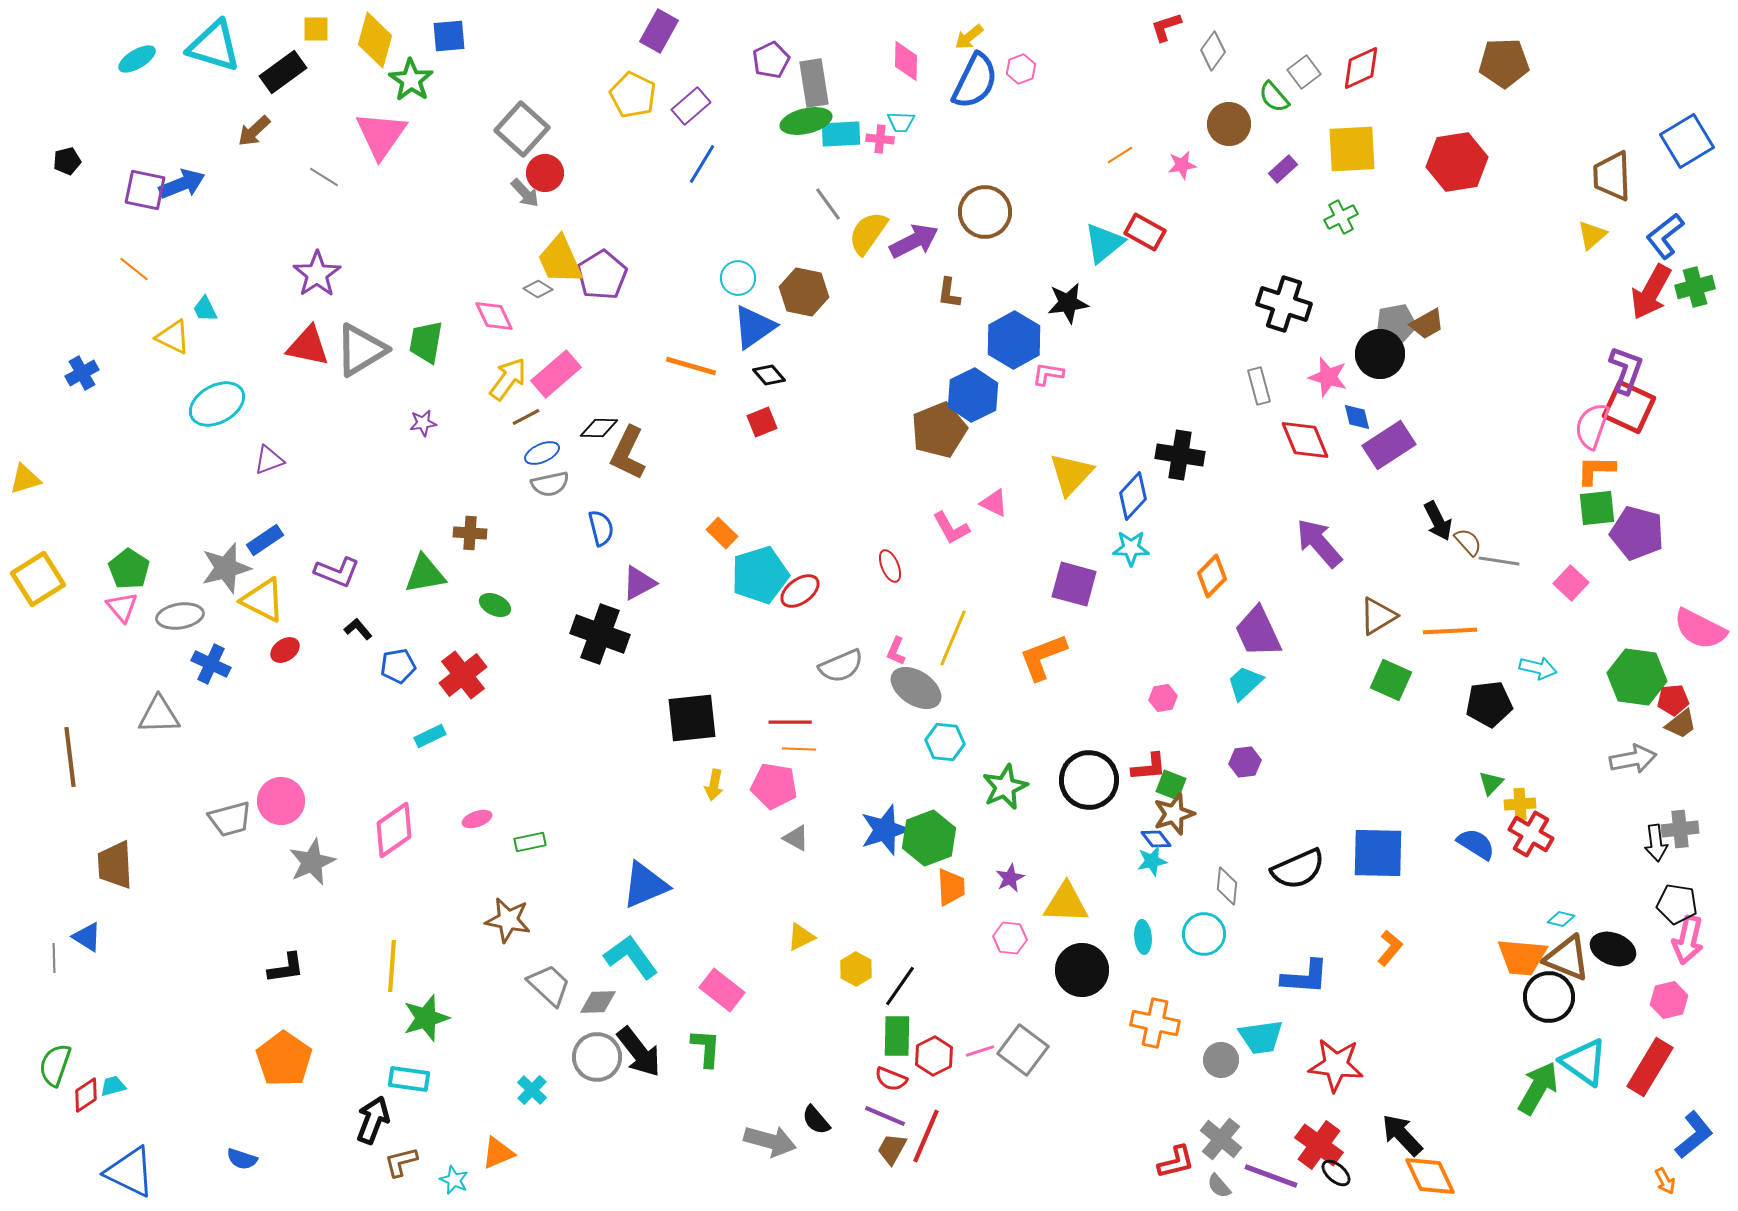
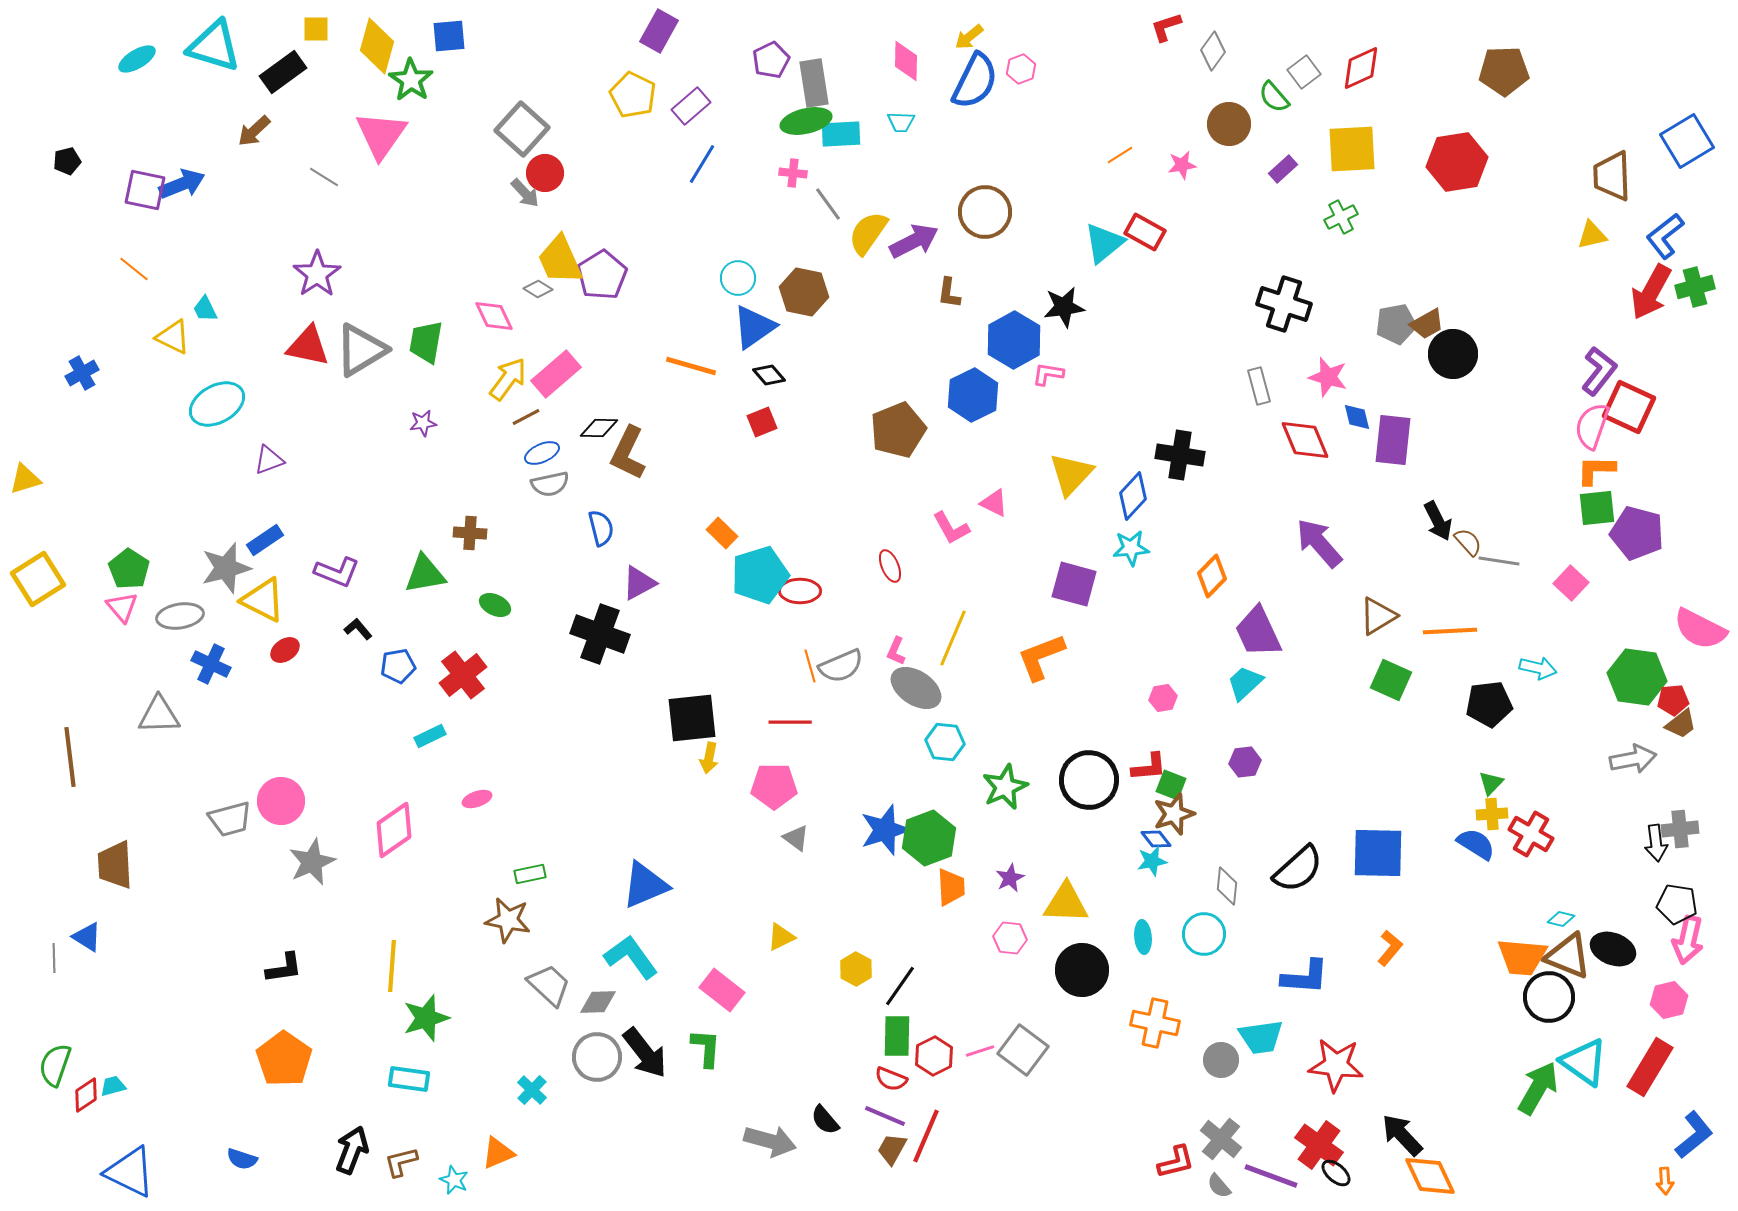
yellow diamond at (375, 40): moved 2 px right, 6 px down
brown pentagon at (1504, 63): moved 8 px down
pink cross at (880, 139): moved 87 px left, 34 px down
yellow triangle at (1592, 235): rotated 28 degrees clockwise
black star at (1068, 303): moved 4 px left, 4 px down
black circle at (1380, 354): moved 73 px right
purple L-shape at (1626, 370): moved 27 px left, 1 px down; rotated 18 degrees clockwise
brown pentagon at (939, 430): moved 41 px left
purple rectangle at (1389, 445): moved 4 px right, 5 px up; rotated 51 degrees counterclockwise
cyan star at (1131, 548): rotated 6 degrees counterclockwise
red ellipse at (800, 591): rotated 36 degrees clockwise
orange L-shape at (1043, 657): moved 2 px left
orange line at (799, 749): moved 11 px right, 83 px up; rotated 72 degrees clockwise
yellow arrow at (714, 785): moved 5 px left, 27 px up
pink pentagon at (774, 786): rotated 9 degrees counterclockwise
yellow cross at (1520, 804): moved 28 px left, 10 px down
pink ellipse at (477, 819): moved 20 px up
gray triangle at (796, 838): rotated 8 degrees clockwise
green rectangle at (530, 842): moved 32 px down
black semicircle at (1298, 869): rotated 18 degrees counterclockwise
yellow triangle at (801, 937): moved 20 px left
brown triangle at (1567, 958): moved 1 px right, 2 px up
black L-shape at (286, 968): moved 2 px left
black arrow at (639, 1052): moved 6 px right, 1 px down
black arrow at (373, 1120): moved 21 px left, 30 px down
black semicircle at (816, 1120): moved 9 px right
orange arrow at (1665, 1181): rotated 24 degrees clockwise
